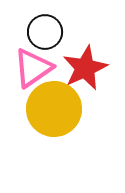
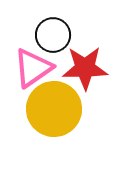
black circle: moved 8 px right, 3 px down
red star: rotated 24 degrees clockwise
